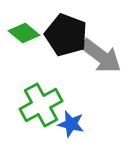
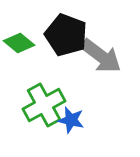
green diamond: moved 5 px left, 10 px down
green cross: moved 3 px right
blue star: moved 4 px up
